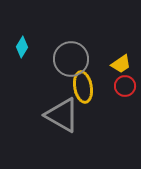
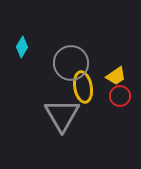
gray circle: moved 4 px down
yellow trapezoid: moved 5 px left, 12 px down
red circle: moved 5 px left, 10 px down
gray triangle: rotated 30 degrees clockwise
